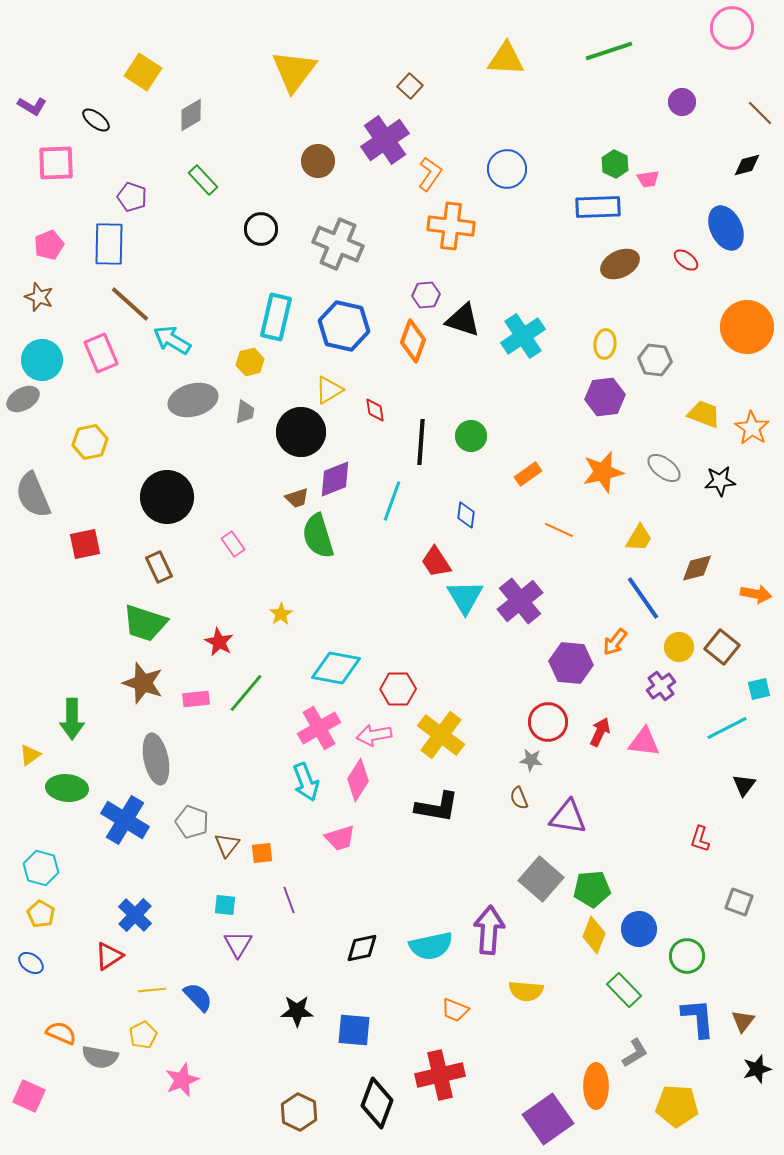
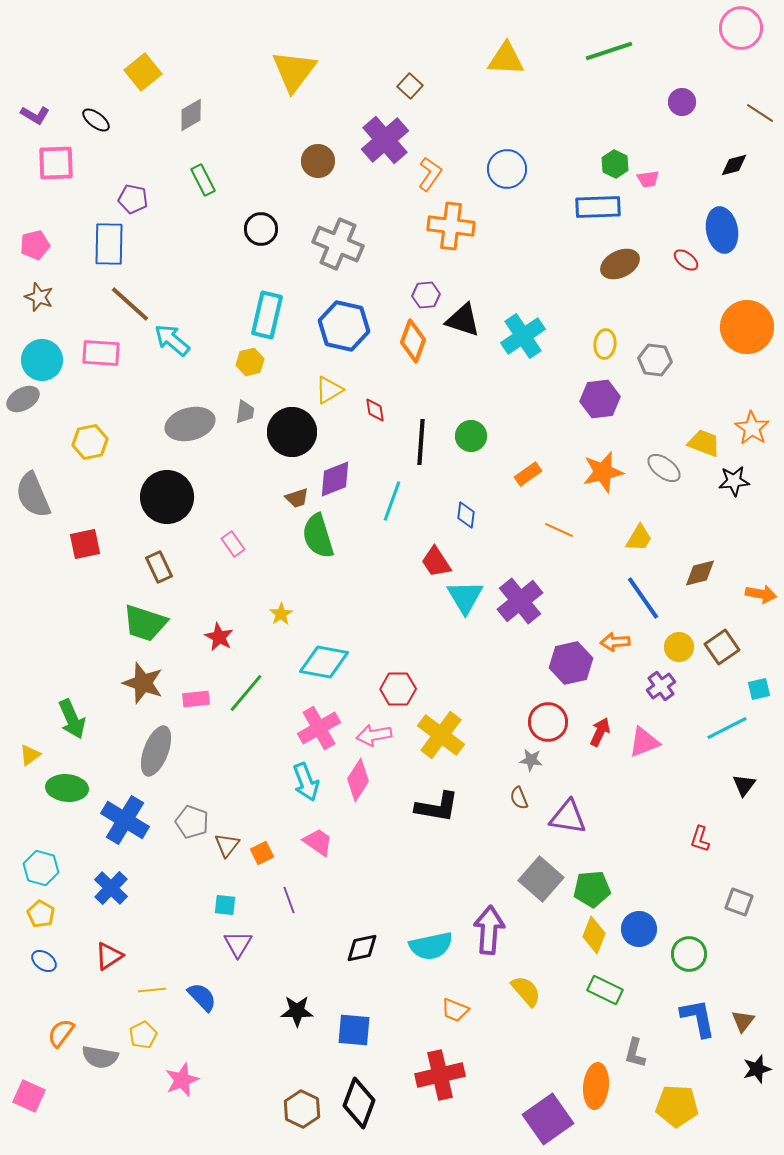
pink circle at (732, 28): moved 9 px right
yellow square at (143, 72): rotated 18 degrees clockwise
purple L-shape at (32, 106): moved 3 px right, 9 px down
brown line at (760, 113): rotated 12 degrees counterclockwise
purple cross at (385, 140): rotated 6 degrees counterclockwise
black diamond at (747, 165): moved 13 px left
green rectangle at (203, 180): rotated 16 degrees clockwise
purple pentagon at (132, 197): moved 1 px right, 2 px down; rotated 8 degrees counterclockwise
blue ellipse at (726, 228): moved 4 px left, 2 px down; rotated 15 degrees clockwise
pink pentagon at (49, 245): moved 14 px left; rotated 8 degrees clockwise
cyan rectangle at (276, 317): moved 9 px left, 2 px up
cyan arrow at (172, 340): rotated 9 degrees clockwise
pink rectangle at (101, 353): rotated 63 degrees counterclockwise
purple hexagon at (605, 397): moved 5 px left, 2 px down
gray ellipse at (193, 400): moved 3 px left, 24 px down
yellow trapezoid at (704, 414): moved 29 px down
black circle at (301, 432): moved 9 px left
black star at (720, 481): moved 14 px right
brown diamond at (697, 568): moved 3 px right, 5 px down
orange arrow at (756, 594): moved 5 px right
red star at (219, 642): moved 5 px up
orange arrow at (615, 642): rotated 48 degrees clockwise
brown square at (722, 647): rotated 16 degrees clockwise
purple hexagon at (571, 663): rotated 18 degrees counterclockwise
cyan diamond at (336, 668): moved 12 px left, 6 px up
green arrow at (72, 719): rotated 24 degrees counterclockwise
pink triangle at (644, 742): rotated 28 degrees counterclockwise
gray ellipse at (156, 759): moved 8 px up; rotated 33 degrees clockwise
pink trapezoid at (340, 838): moved 22 px left, 4 px down; rotated 128 degrees counterclockwise
orange square at (262, 853): rotated 20 degrees counterclockwise
blue cross at (135, 915): moved 24 px left, 27 px up
green circle at (687, 956): moved 2 px right, 2 px up
blue ellipse at (31, 963): moved 13 px right, 2 px up
green rectangle at (624, 990): moved 19 px left; rotated 20 degrees counterclockwise
yellow semicircle at (526, 991): rotated 136 degrees counterclockwise
blue semicircle at (198, 997): moved 4 px right
blue L-shape at (698, 1018): rotated 6 degrees counterclockwise
orange semicircle at (61, 1033): rotated 76 degrees counterclockwise
gray L-shape at (635, 1053): rotated 136 degrees clockwise
orange ellipse at (596, 1086): rotated 6 degrees clockwise
black diamond at (377, 1103): moved 18 px left
brown hexagon at (299, 1112): moved 3 px right, 3 px up
